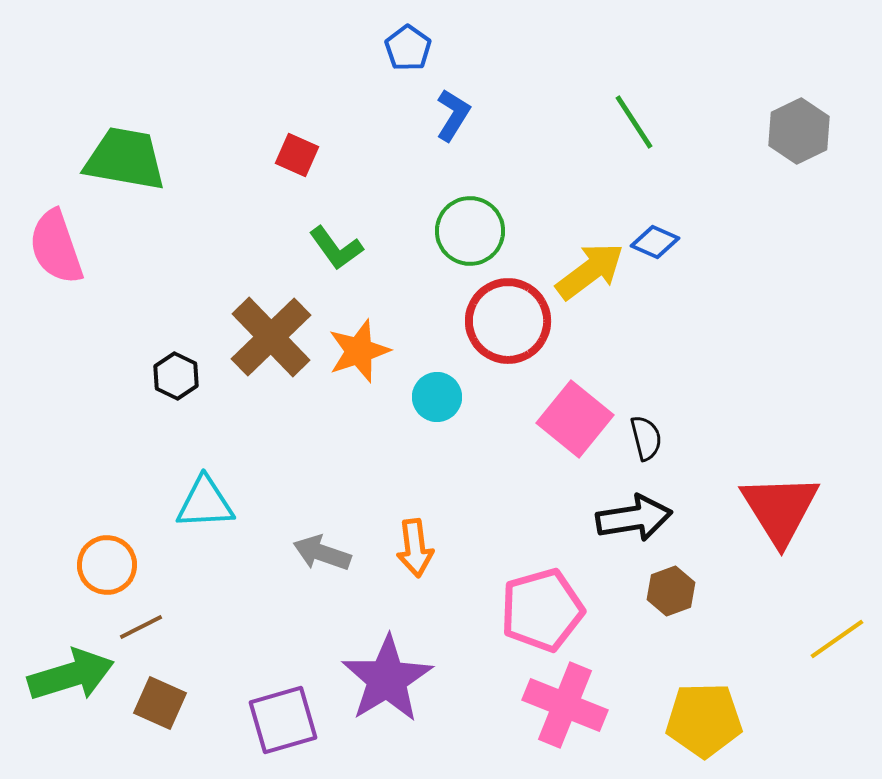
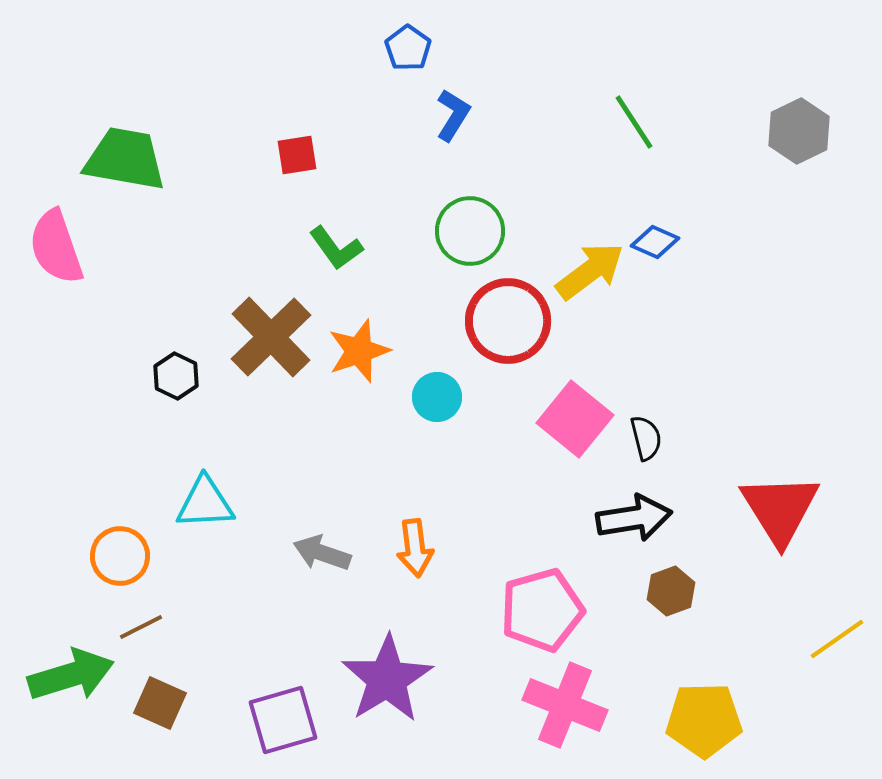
red square: rotated 33 degrees counterclockwise
orange circle: moved 13 px right, 9 px up
